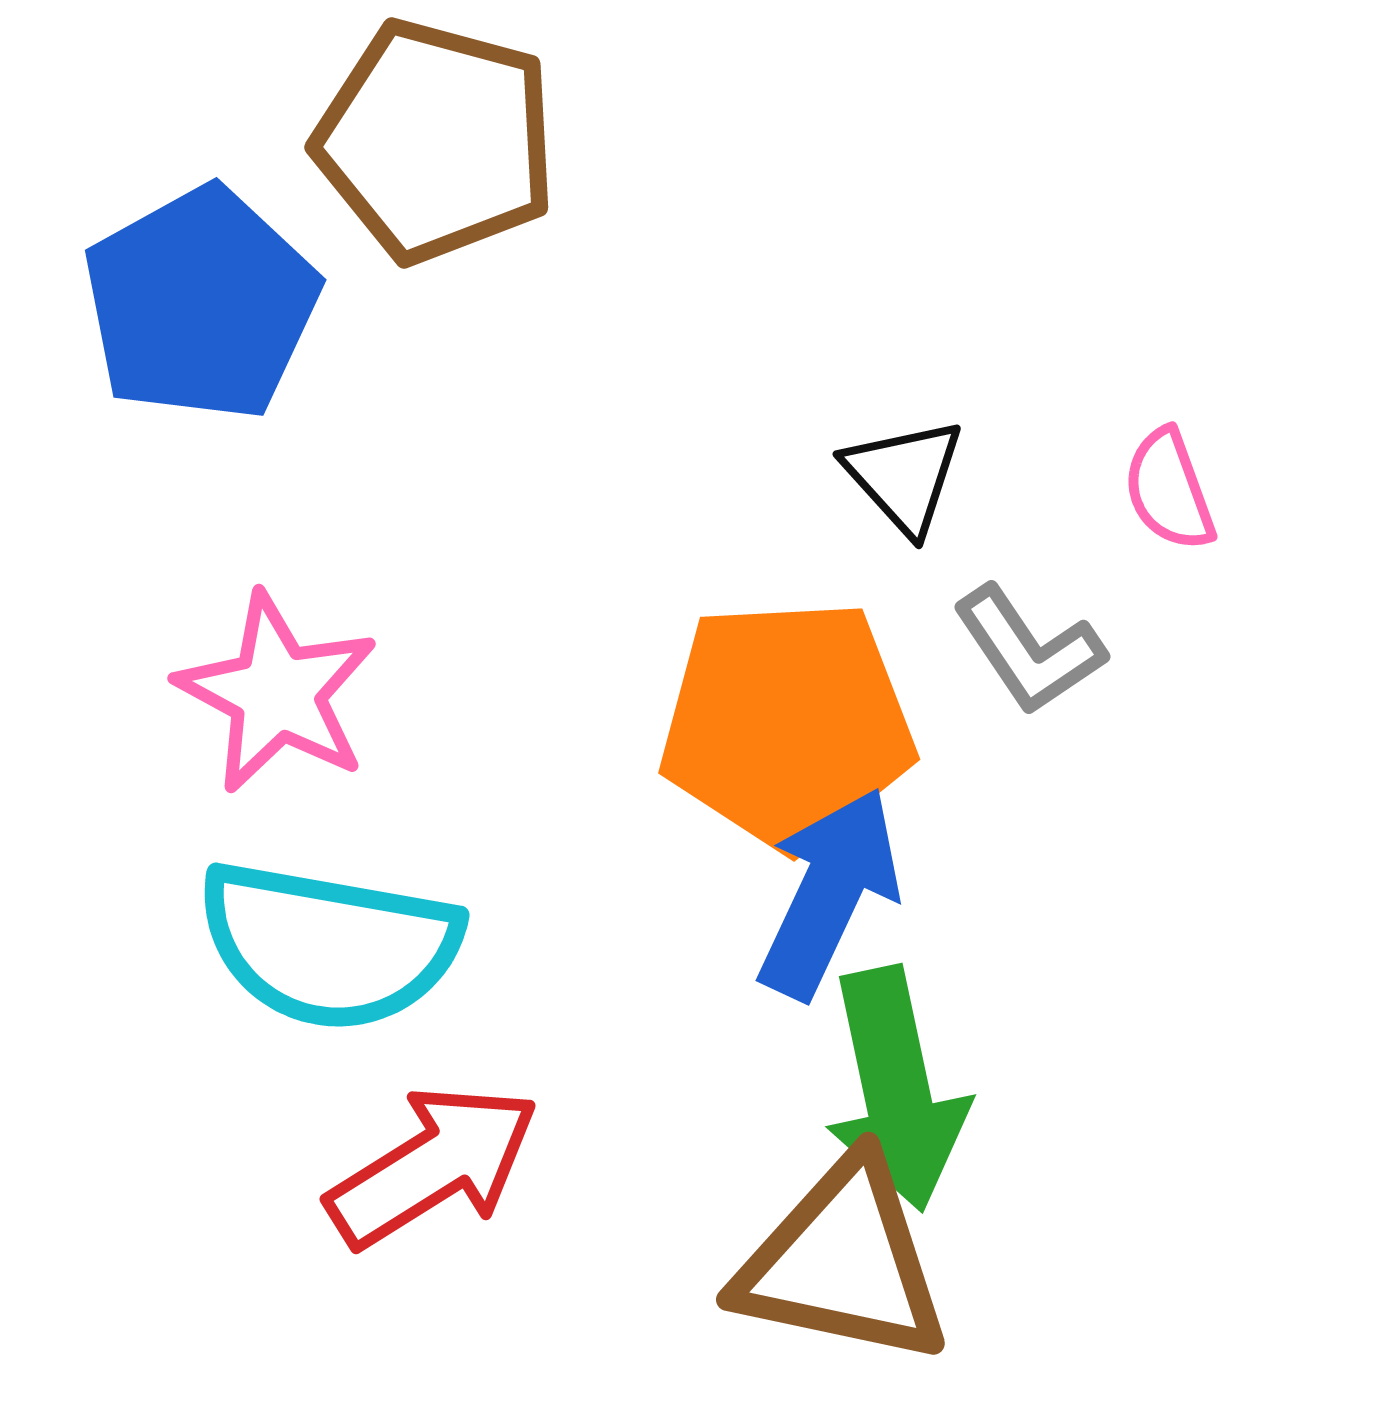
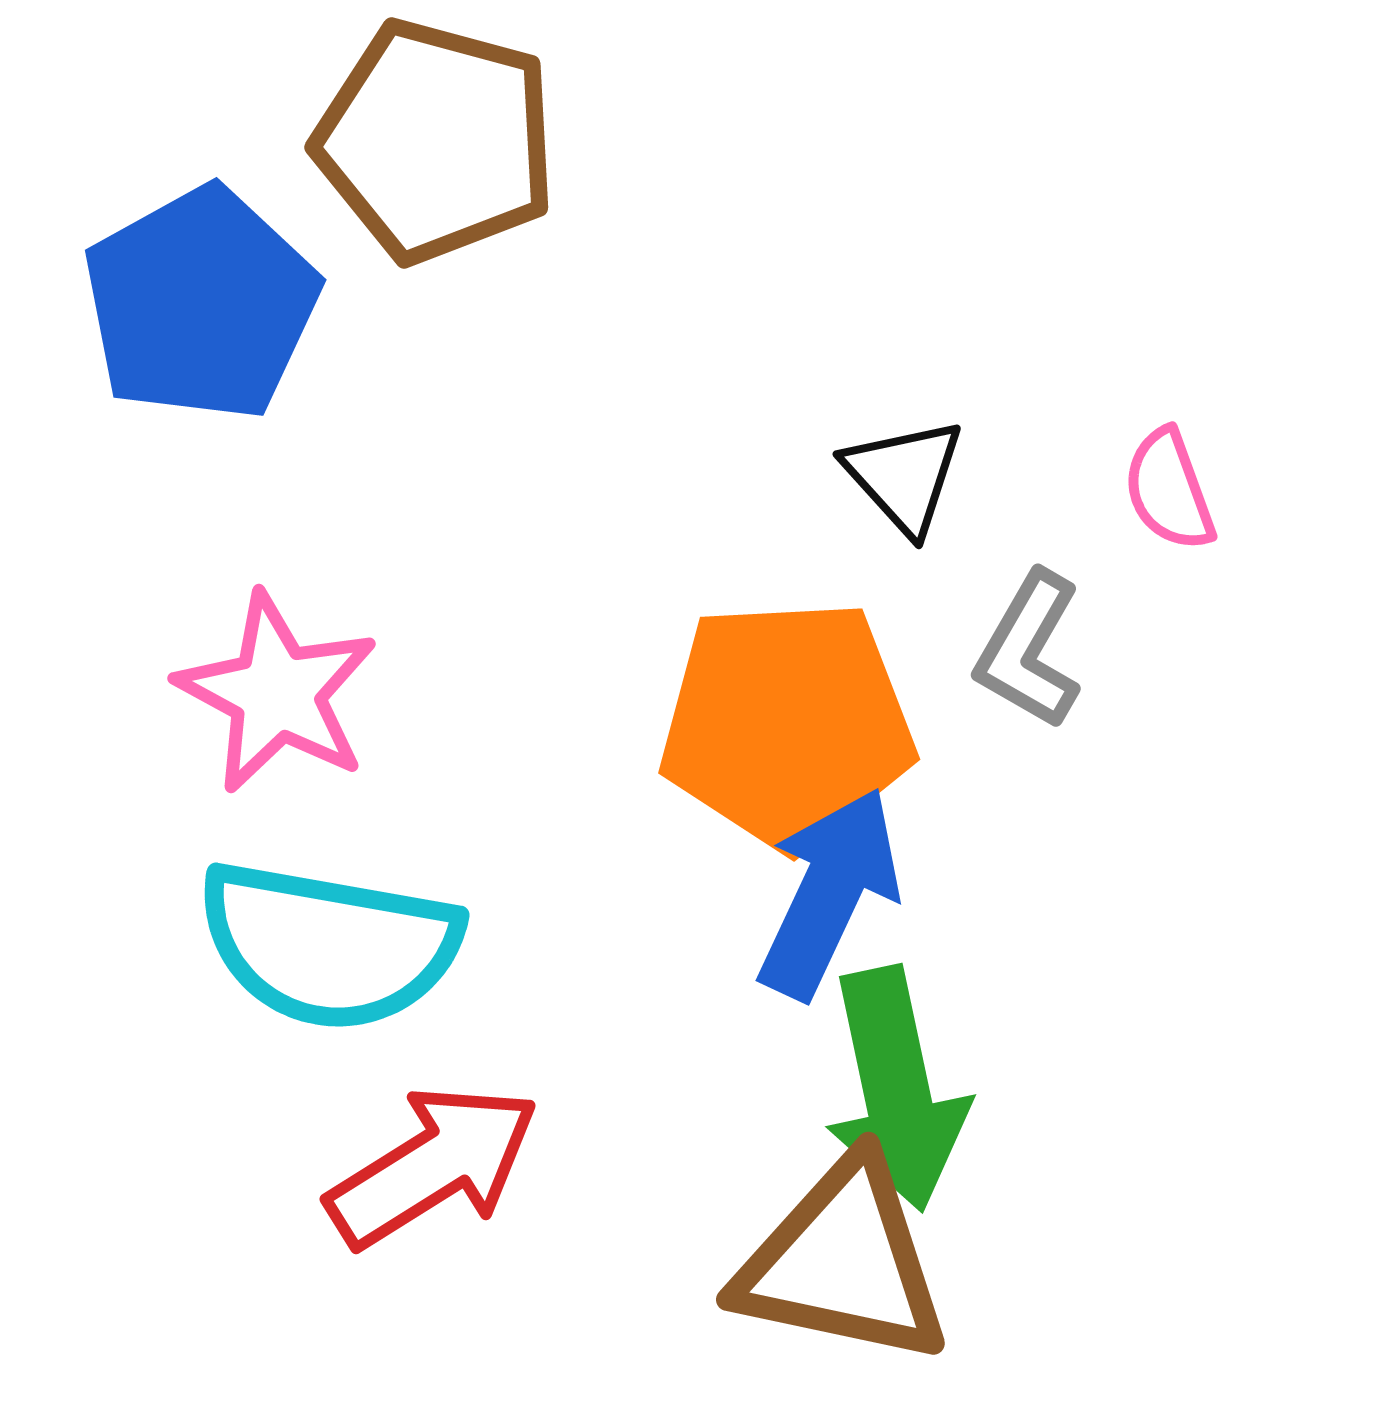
gray L-shape: rotated 64 degrees clockwise
